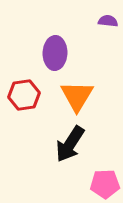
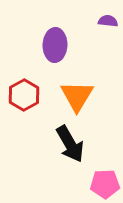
purple ellipse: moved 8 px up
red hexagon: rotated 20 degrees counterclockwise
black arrow: rotated 63 degrees counterclockwise
